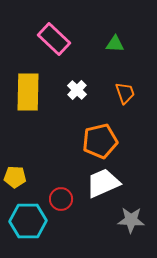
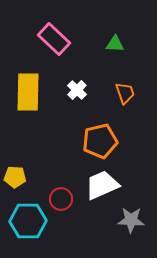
white trapezoid: moved 1 px left, 2 px down
